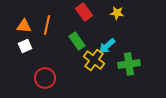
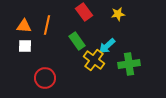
yellow star: moved 1 px right, 1 px down; rotated 16 degrees counterclockwise
white square: rotated 24 degrees clockwise
